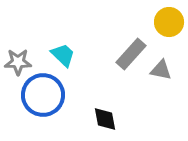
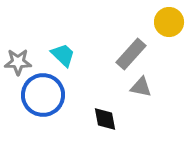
gray triangle: moved 20 px left, 17 px down
